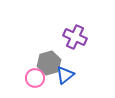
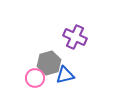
blue triangle: rotated 24 degrees clockwise
